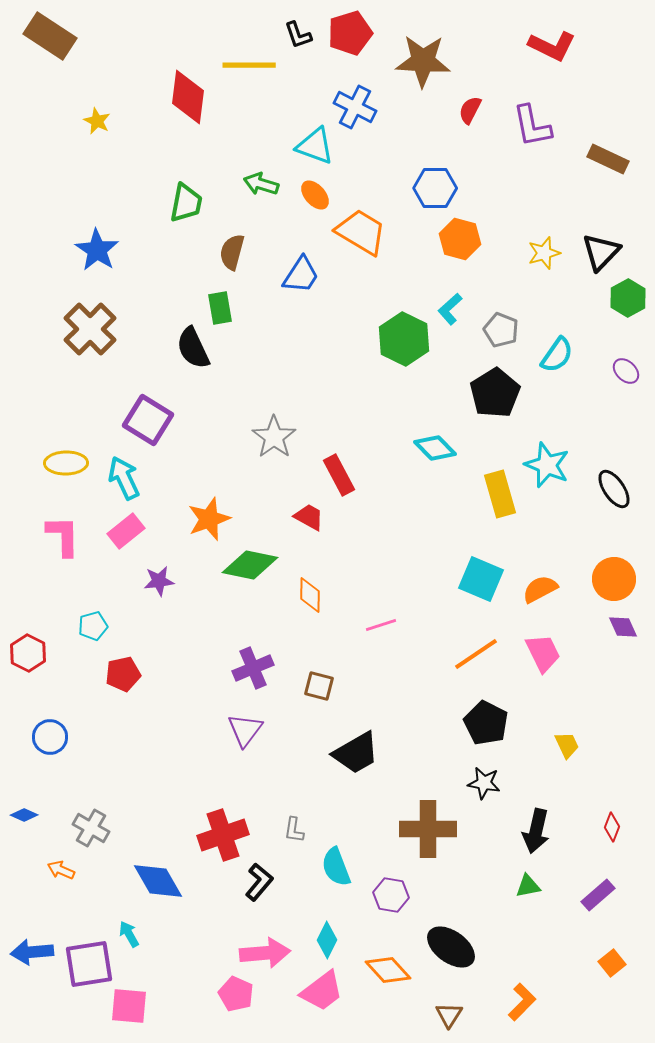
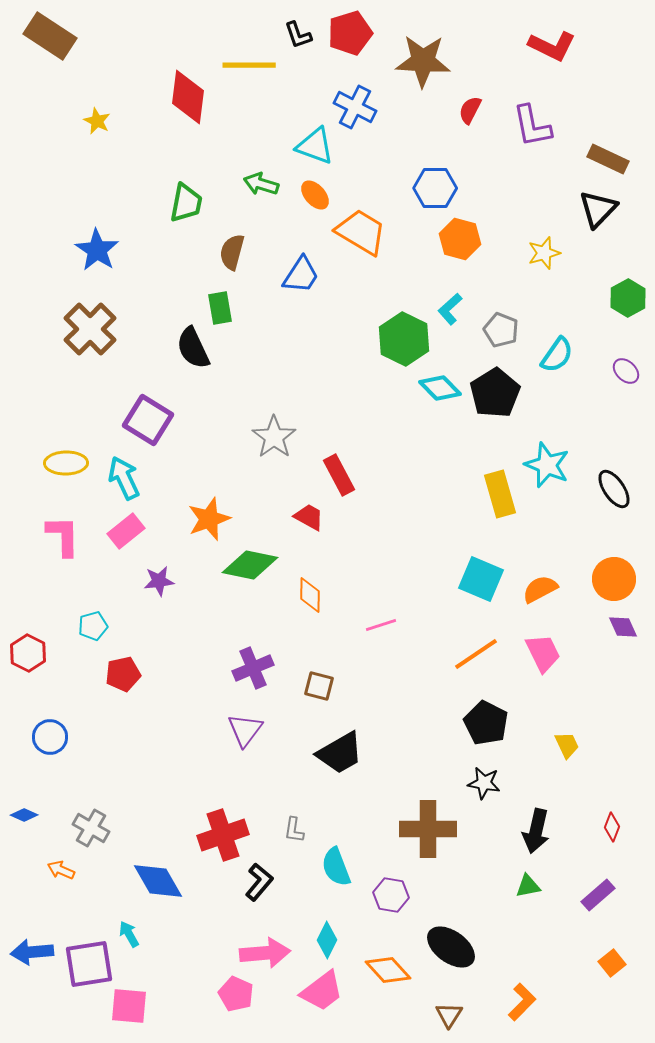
black triangle at (601, 252): moved 3 px left, 43 px up
cyan diamond at (435, 448): moved 5 px right, 60 px up
black trapezoid at (356, 753): moved 16 px left
